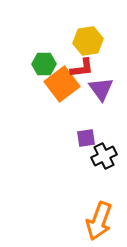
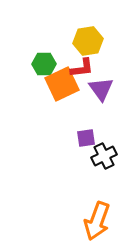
orange square: rotated 12 degrees clockwise
orange arrow: moved 2 px left
